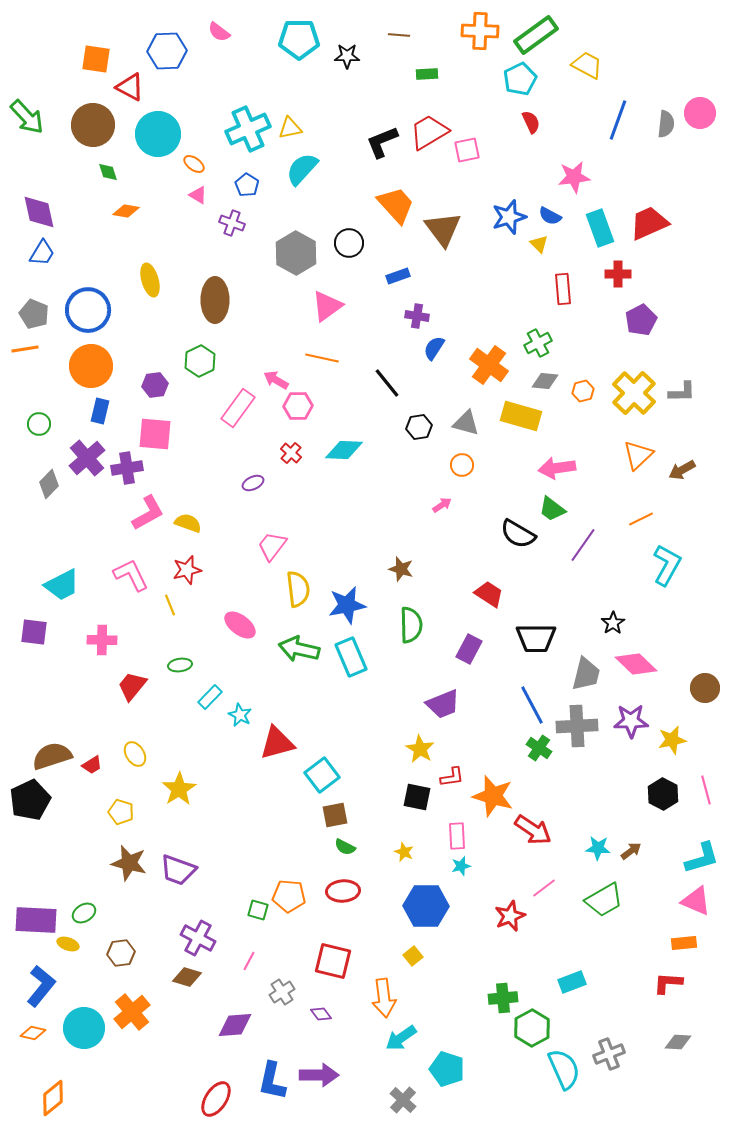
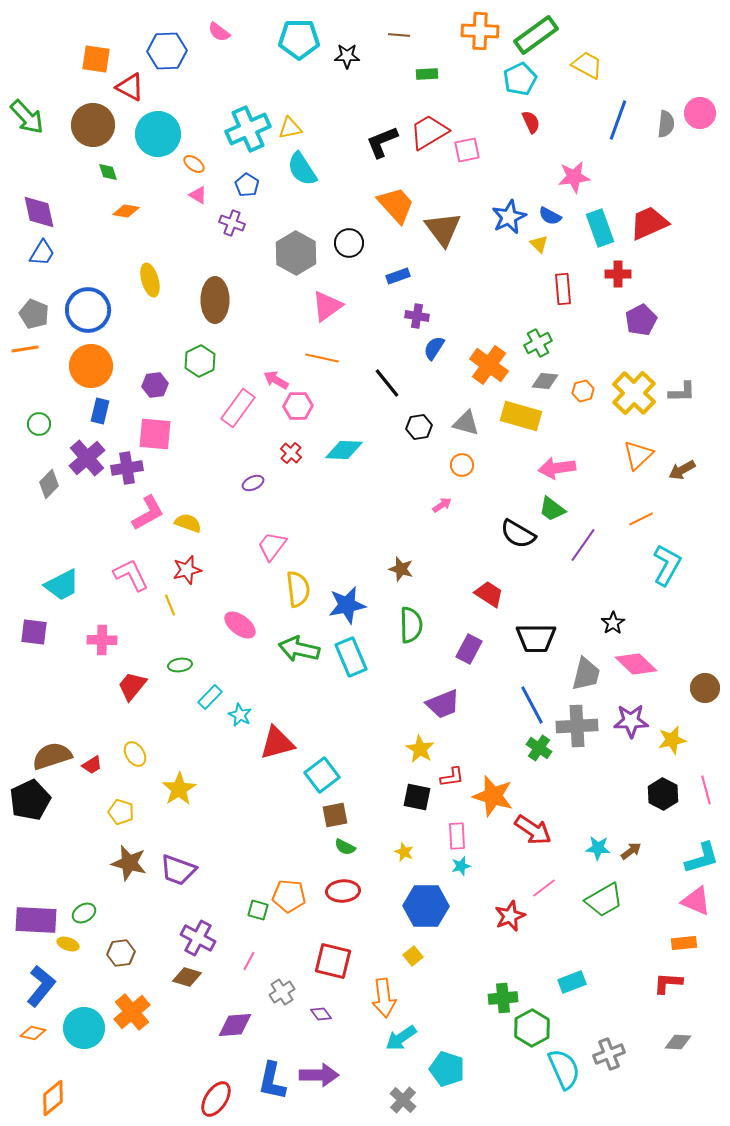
cyan semicircle at (302, 169): rotated 75 degrees counterclockwise
blue star at (509, 217): rotated 8 degrees counterclockwise
